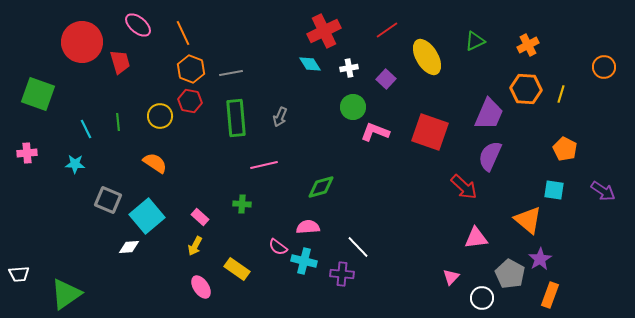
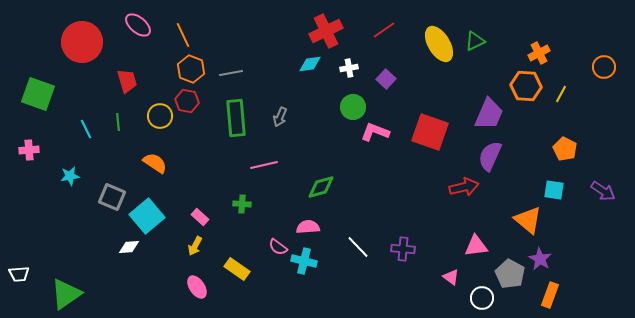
red line at (387, 30): moved 3 px left
red cross at (324, 31): moved 2 px right
orange line at (183, 33): moved 2 px down
orange cross at (528, 45): moved 11 px right, 8 px down
yellow ellipse at (427, 57): moved 12 px right, 13 px up
red trapezoid at (120, 62): moved 7 px right, 19 px down
cyan diamond at (310, 64): rotated 65 degrees counterclockwise
orange hexagon at (526, 89): moved 3 px up
yellow line at (561, 94): rotated 12 degrees clockwise
red hexagon at (190, 101): moved 3 px left
pink cross at (27, 153): moved 2 px right, 3 px up
cyan star at (75, 164): moved 5 px left, 12 px down; rotated 12 degrees counterclockwise
red arrow at (464, 187): rotated 56 degrees counterclockwise
gray square at (108, 200): moved 4 px right, 3 px up
pink triangle at (476, 238): moved 8 px down
purple star at (540, 259): rotated 10 degrees counterclockwise
purple cross at (342, 274): moved 61 px right, 25 px up
pink triangle at (451, 277): rotated 36 degrees counterclockwise
pink ellipse at (201, 287): moved 4 px left
